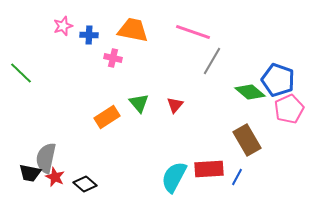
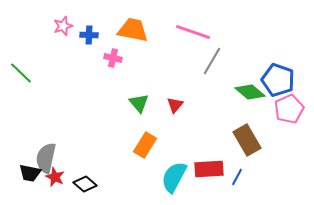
orange rectangle: moved 38 px right, 28 px down; rotated 25 degrees counterclockwise
